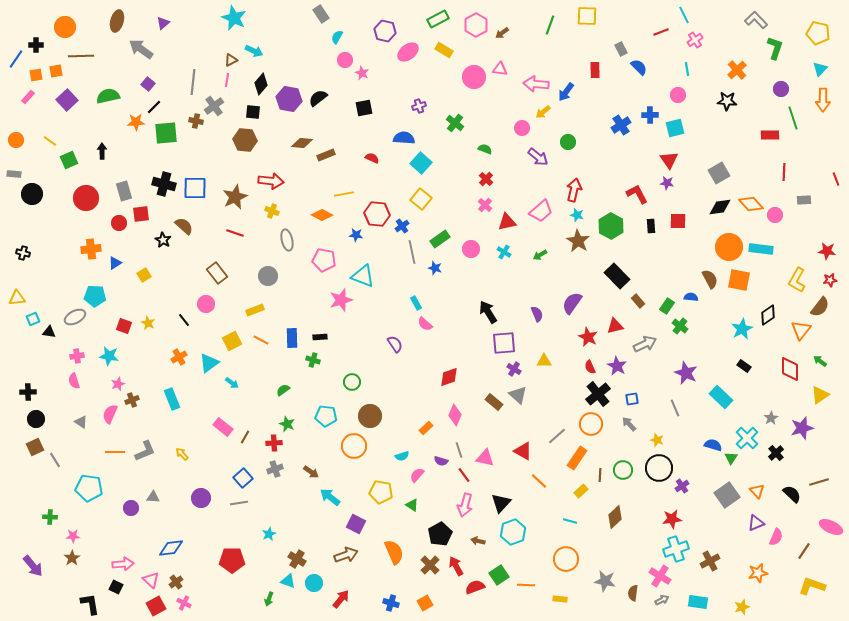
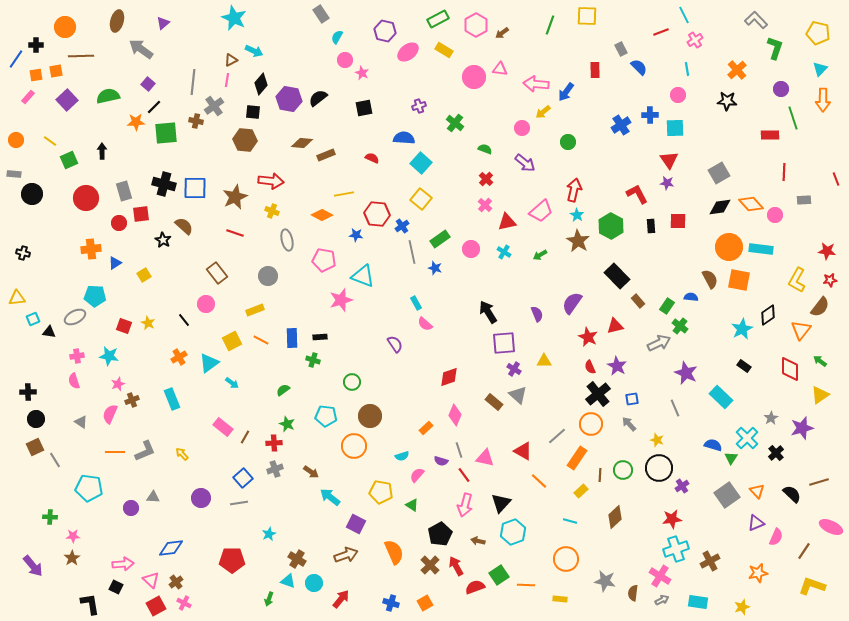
cyan square at (675, 128): rotated 12 degrees clockwise
purple arrow at (538, 157): moved 13 px left, 6 px down
cyan star at (577, 215): rotated 16 degrees clockwise
gray arrow at (645, 344): moved 14 px right, 1 px up
